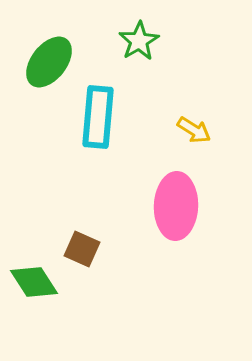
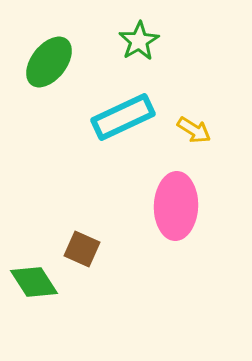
cyan rectangle: moved 25 px right; rotated 60 degrees clockwise
